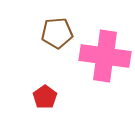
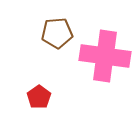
red pentagon: moved 6 px left
